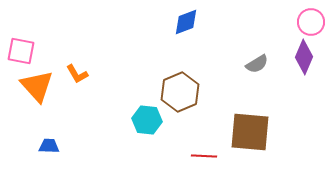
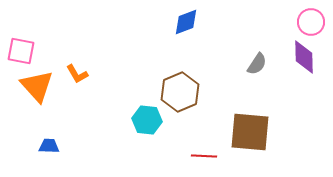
purple diamond: rotated 24 degrees counterclockwise
gray semicircle: rotated 25 degrees counterclockwise
